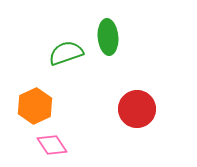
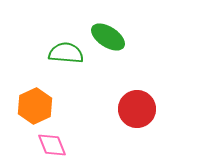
green ellipse: rotated 52 degrees counterclockwise
green semicircle: rotated 24 degrees clockwise
pink diamond: rotated 12 degrees clockwise
